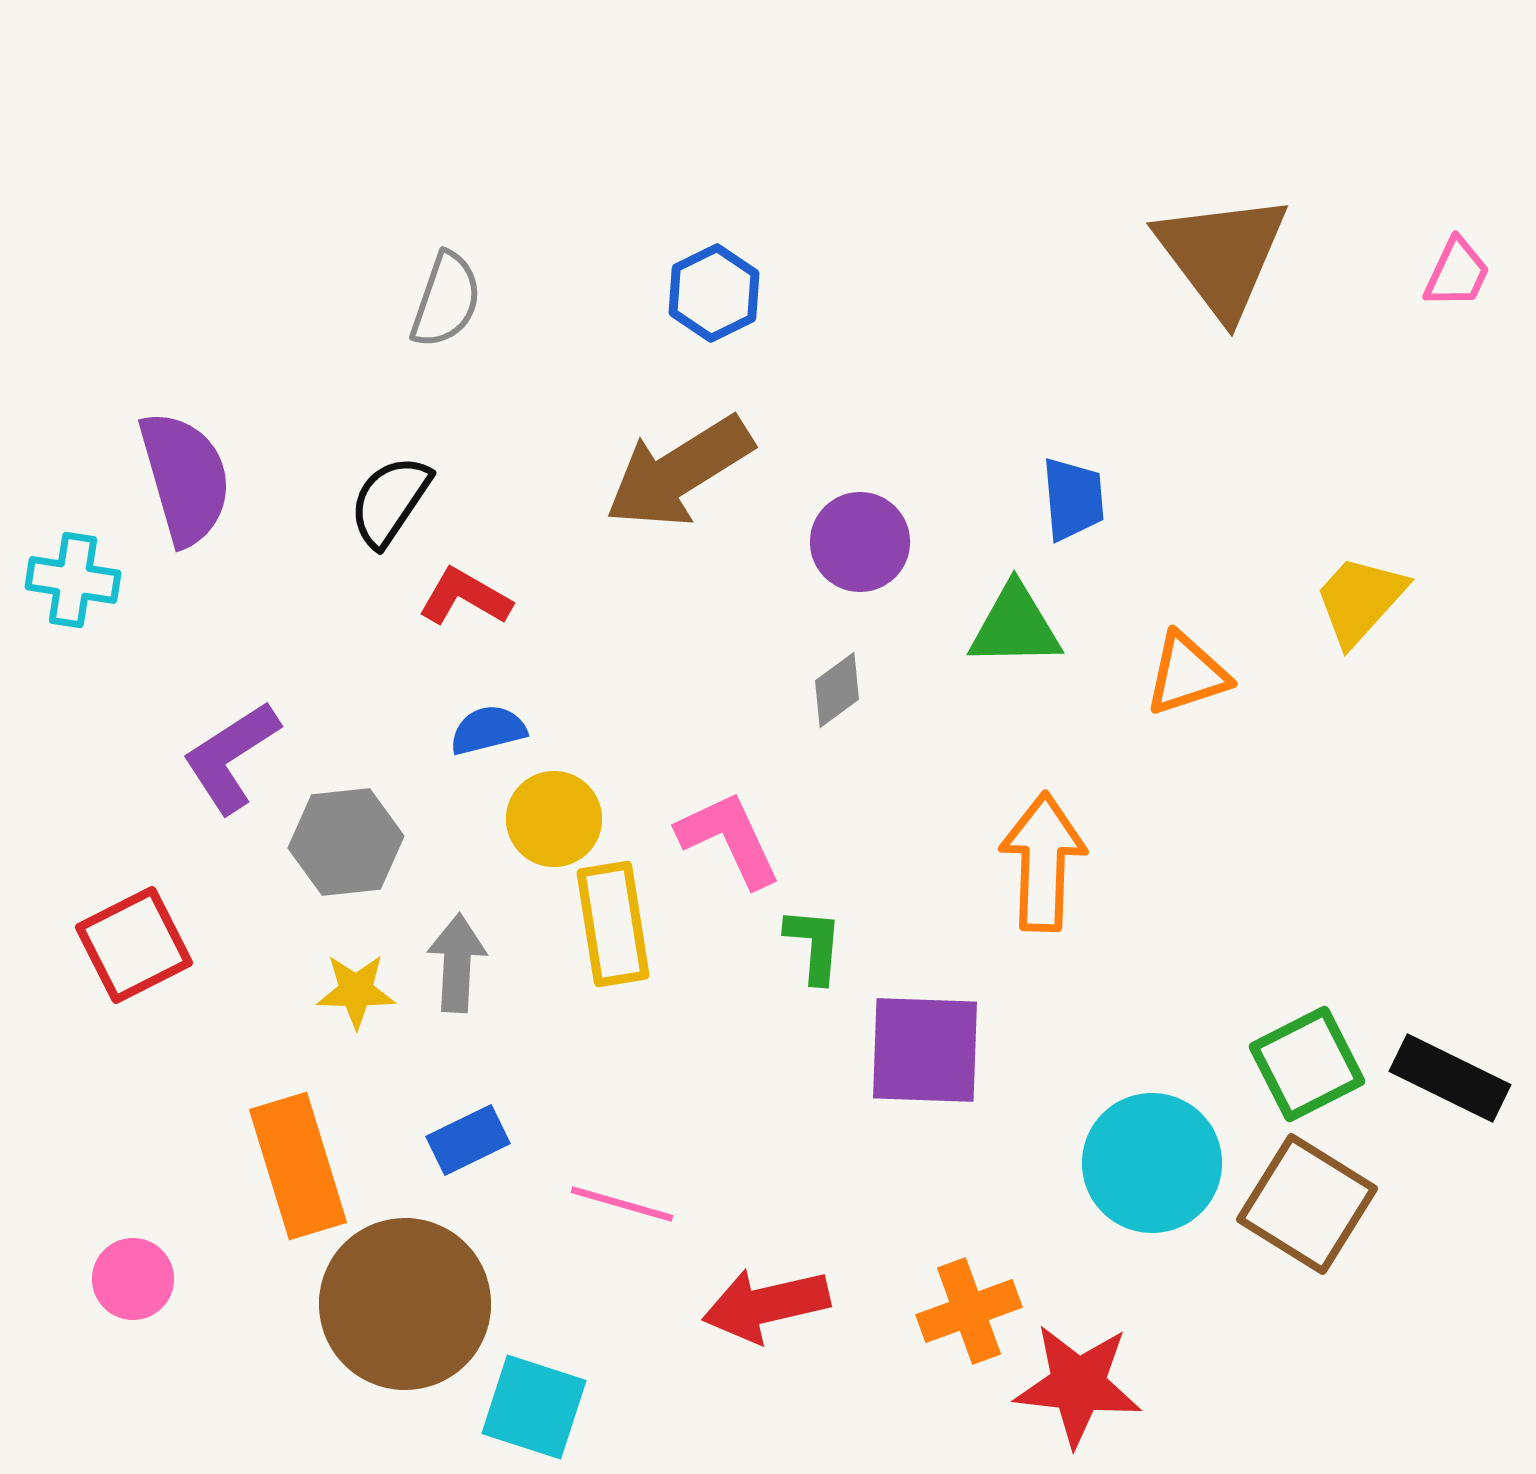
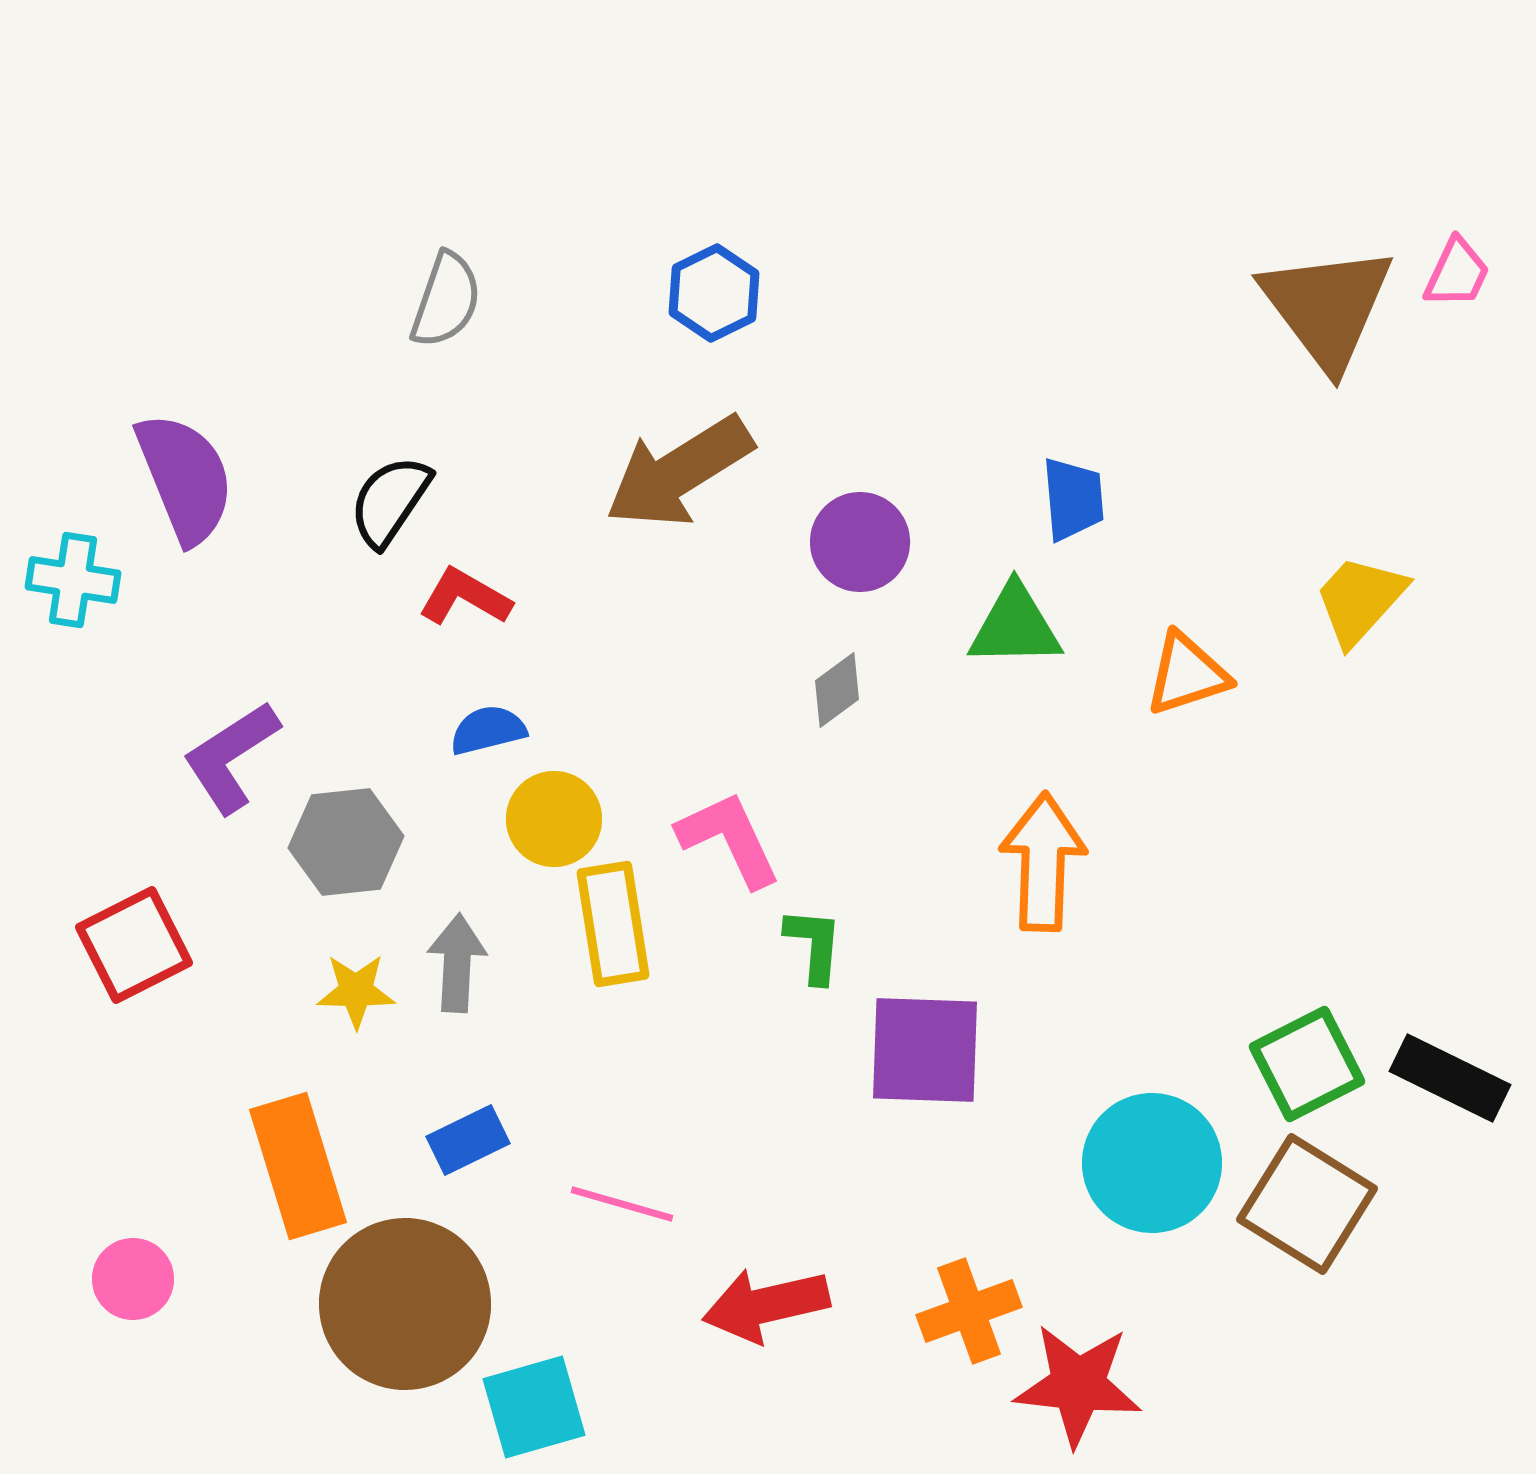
brown triangle: moved 105 px right, 52 px down
purple semicircle: rotated 6 degrees counterclockwise
cyan square: rotated 34 degrees counterclockwise
